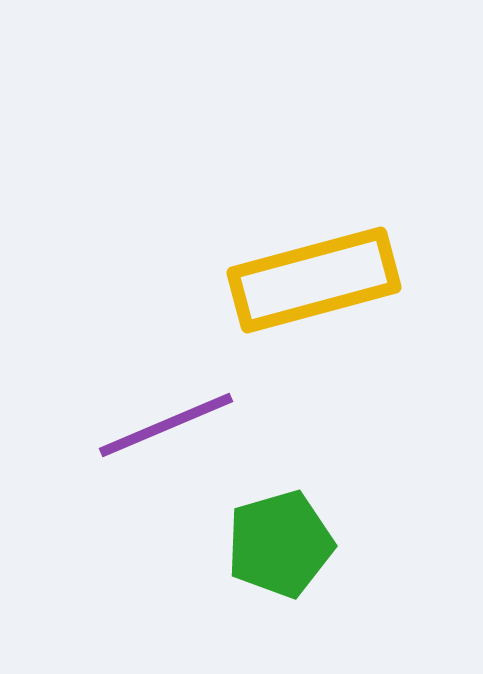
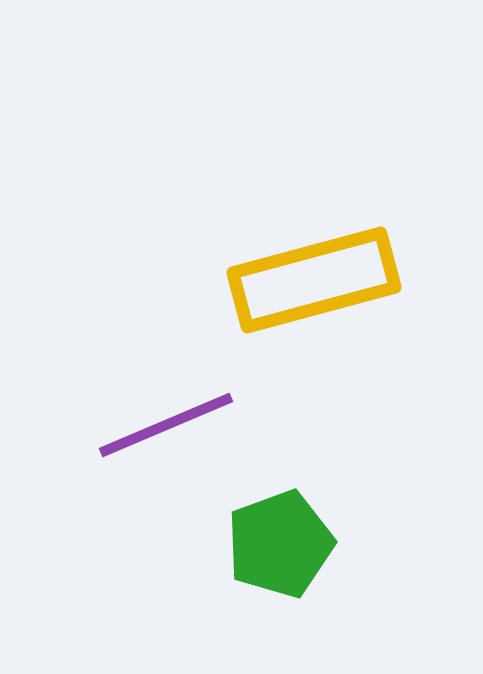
green pentagon: rotated 4 degrees counterclockwise
